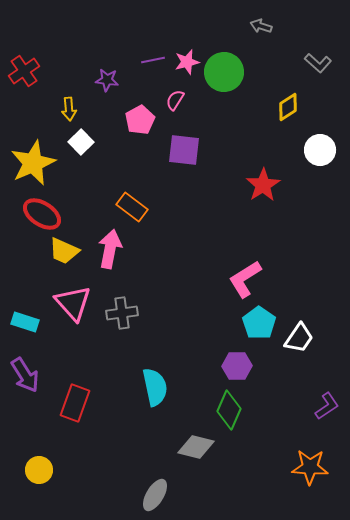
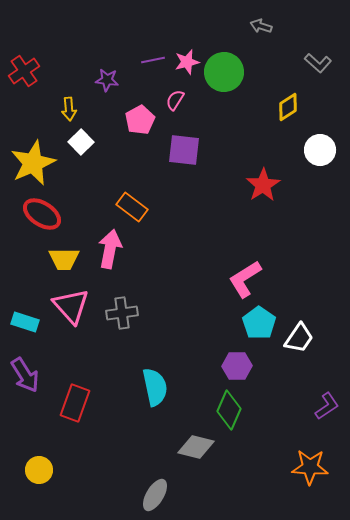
yellow trapezoid: moved 8 px down; rotated 24 degrees counterclockwise
pink triangle: moved 2 px left, 3 px down
